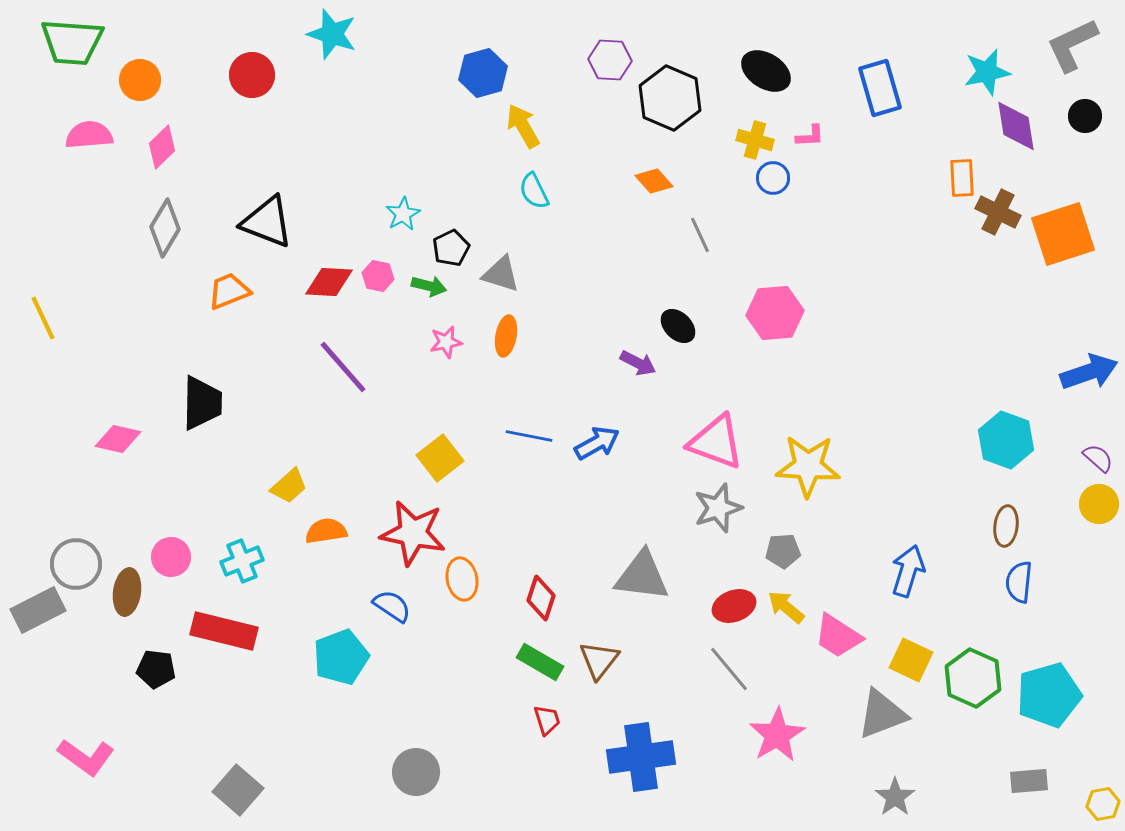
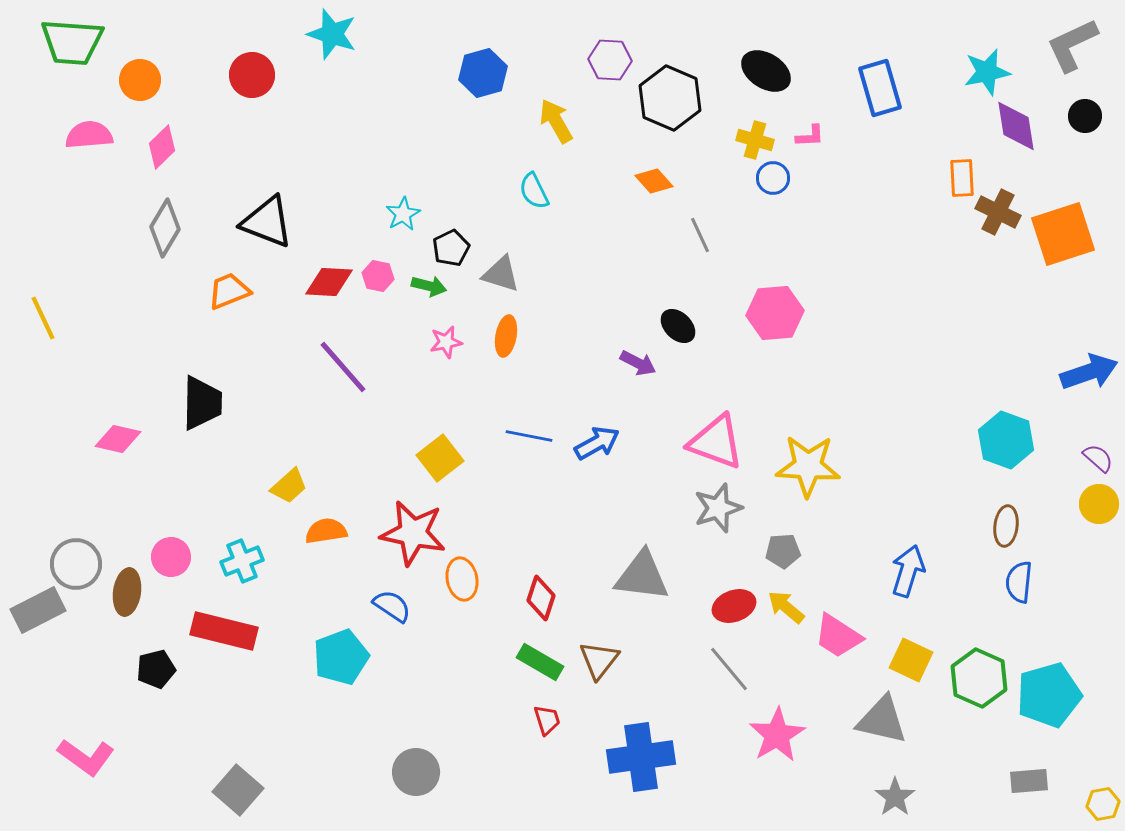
yellow arrow at (523, 126): moved 33 px right, 5 px up
black pentagon at (156, 669): rotated 21 degrees counterclockwise
green hexagon at (973, 678): moved 6 px right
gray triangle at (882, 714): moved 6 px down; rotated 34 degrees clockwise
